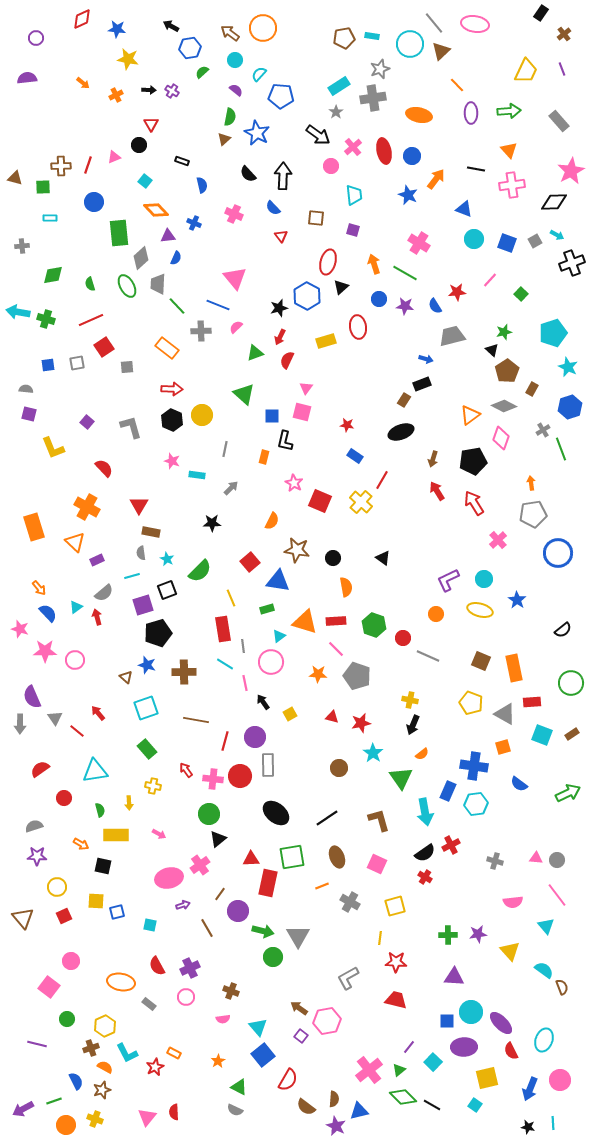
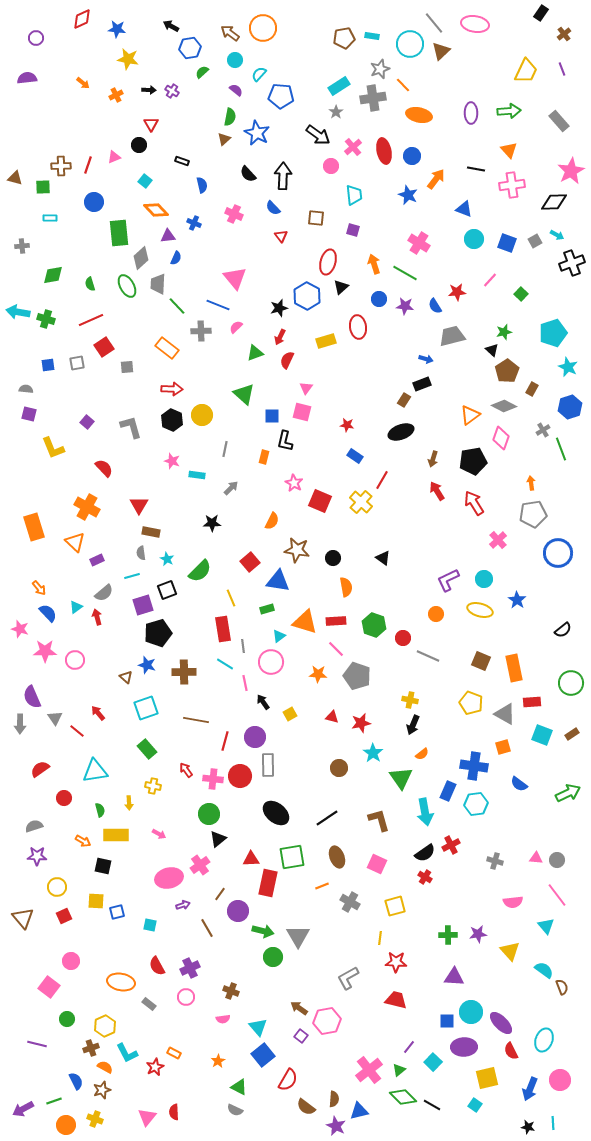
orange line at (457, 85): moved 54 px left
orange arrow at (81, 844): moved 2 px right, 3 px up
